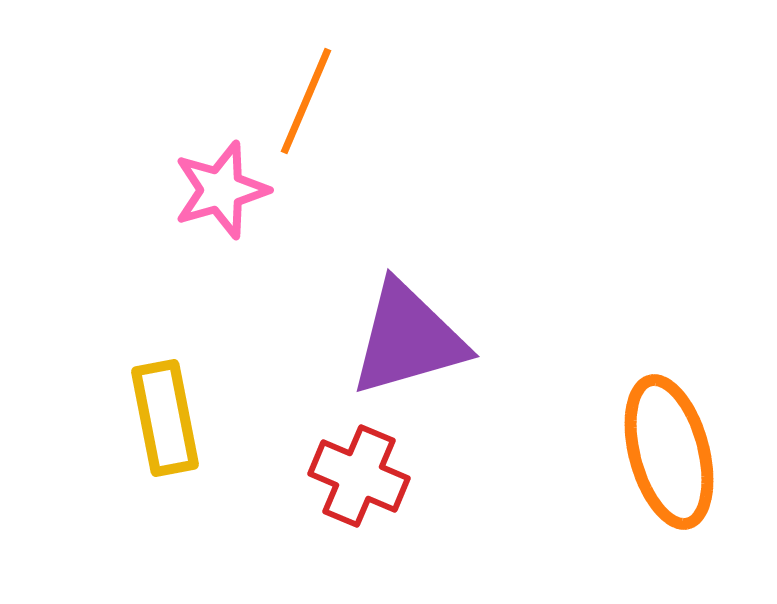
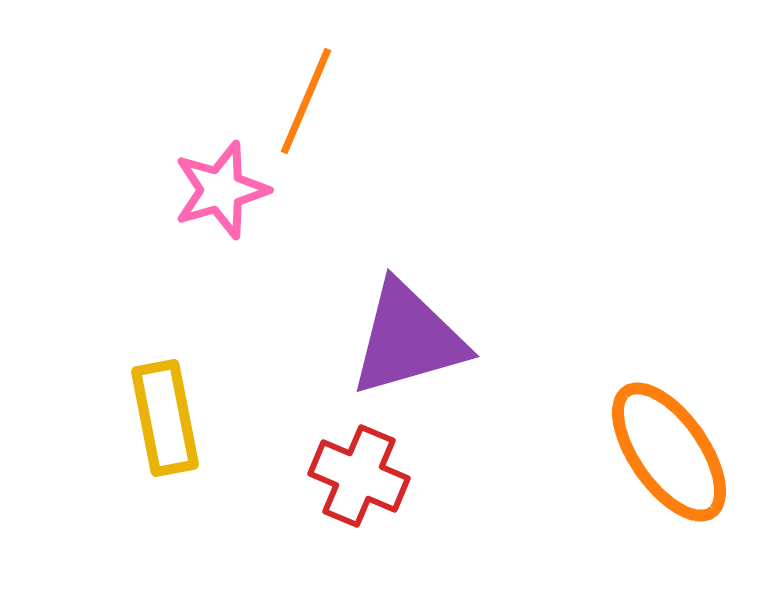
orange ellipse: rotated 20 degrees counterclockwise
